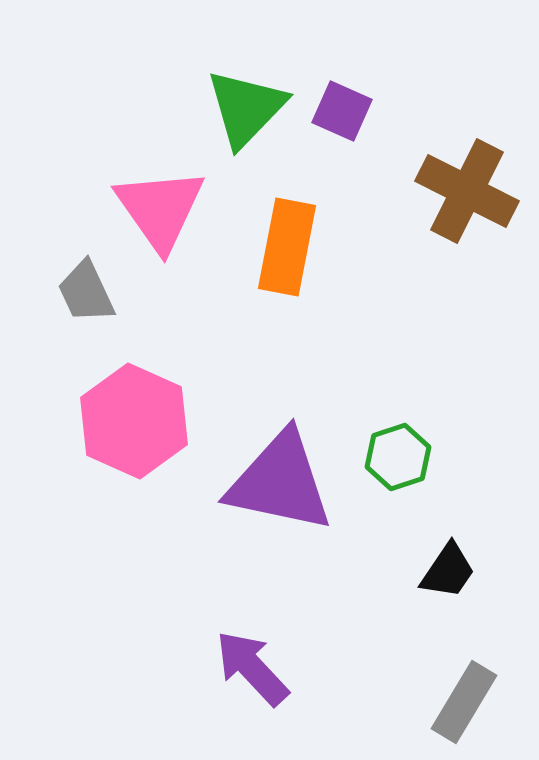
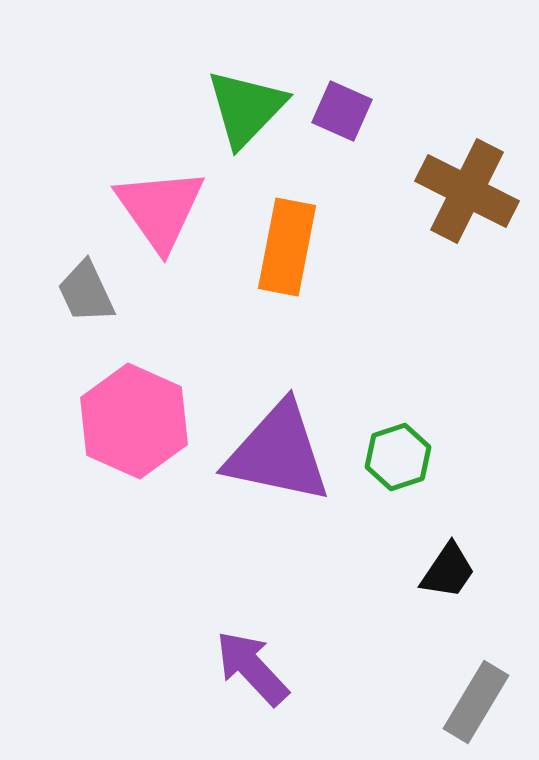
purple triangle: moved 2 px left, 29 px up
gray rectangle: moved 12 px right
